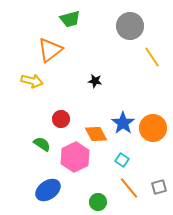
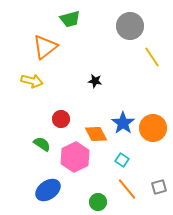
orange triangle: moved 5 px left, 3 px up
orange line: moved 2 px left, 1 px down
